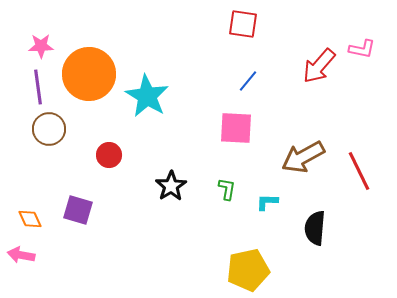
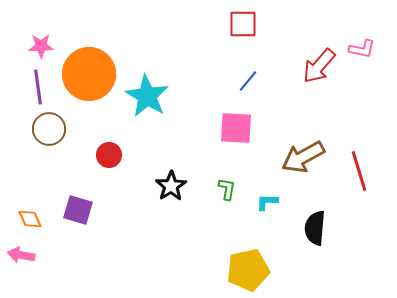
red square: rotated 8 degrees counterclockwise
red line: rotated 9 degrees clockwise
